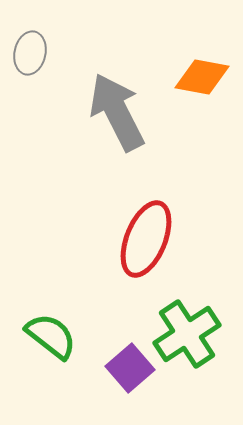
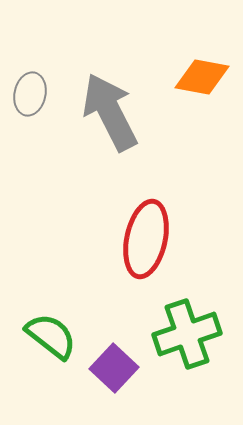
gray ellipse: moved 41 px down
gray arrow: moved 7 px left
red ellipse: rotated 10 degrees counterclockwise
green cross: rotated 14 degrees clockwise
purple square: moved 16 px left; rotated 6 degrees counterclockwise
